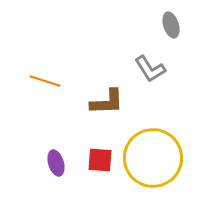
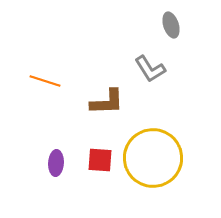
purple ellipse: rotated 20 degrees clockwise
